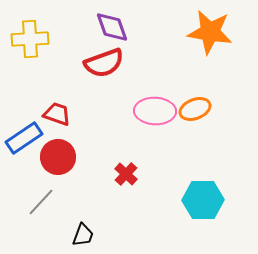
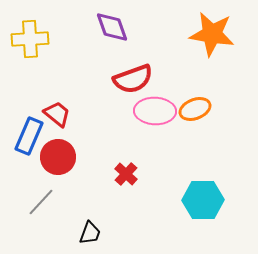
orange star: moved 2 px right, 2 px down
red semicircle: moved 29 px right, 16 px down
red trapezoid: rotated 20 degrees clockwise
blue rectangle: moved 5 px right, 2 px up; rotated 33 degrees counterclockwise
black trapezoid: moved 7 px right, 2 px up
